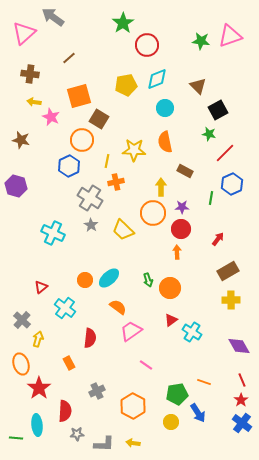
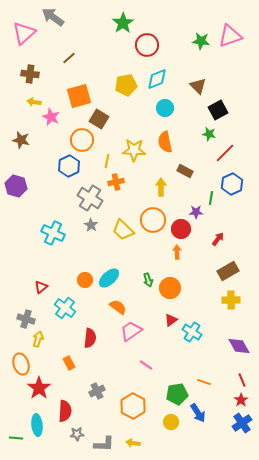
purple star at (182, 207): moved 14 px right, 5 px down
orange circle at (153, 213): moved 7 px down
gray cross at (22, 320): moved 4 px right, 1 px up; rotated 24 degrees counterclockwise
blue cross at (242, 423): rotated 18 degrees clockwise
